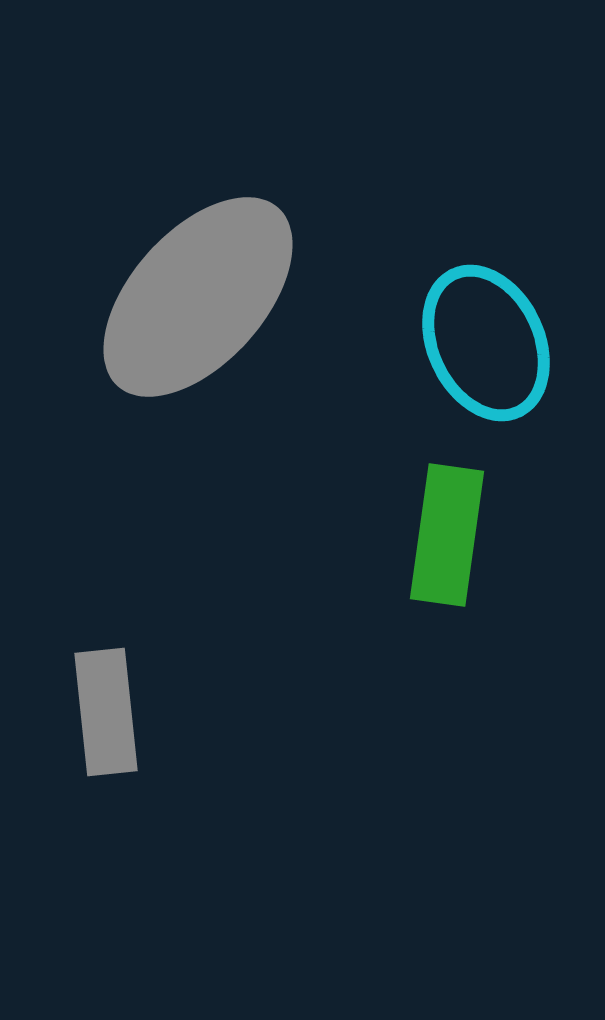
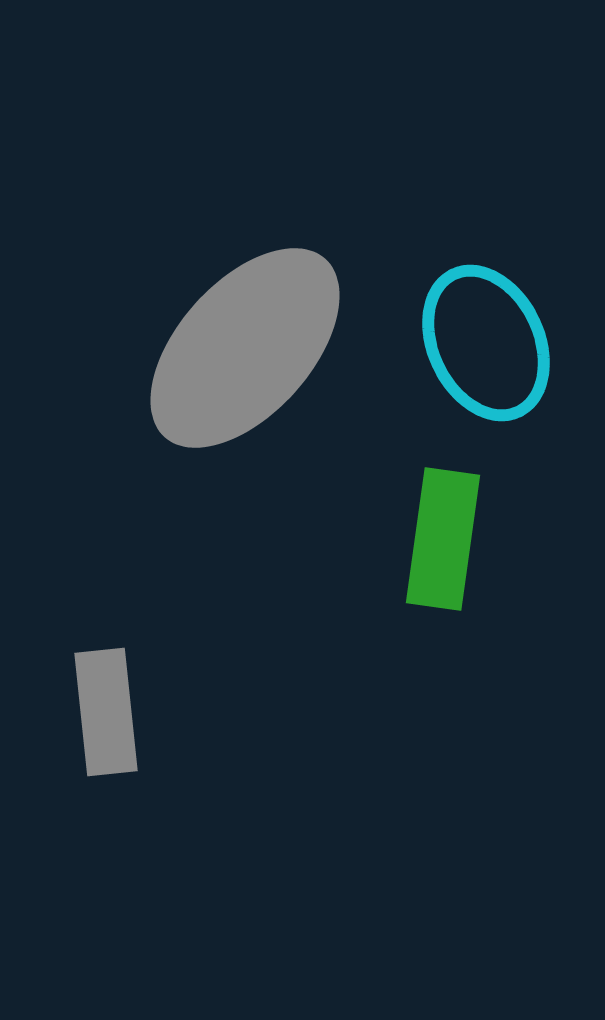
gray ellipse: moved 47 px right, 51 px down
green rectangle: moved 4 px left, 4 px down
